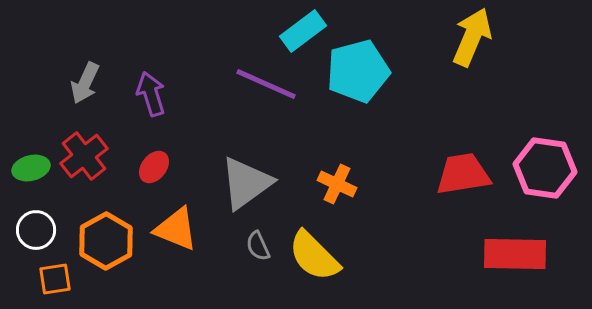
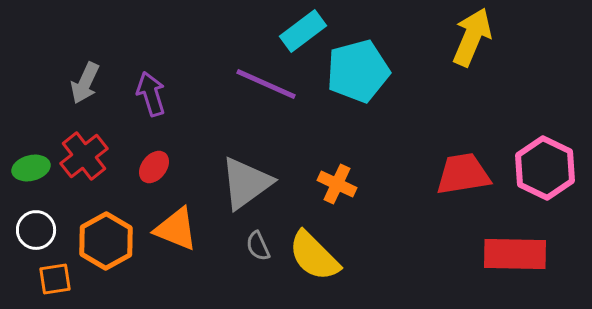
pink hexagon: rotated 18 degrees clockwise
